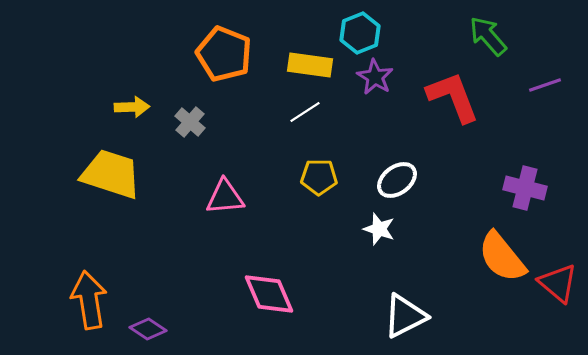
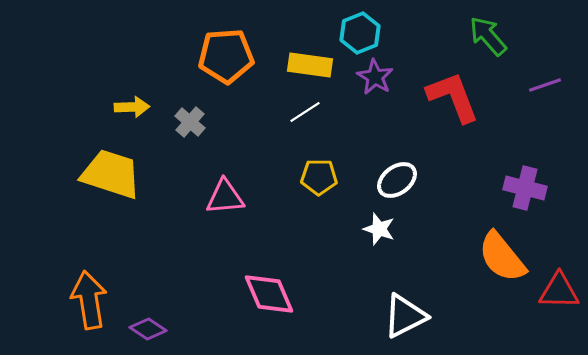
orange pentagon: moved 2 px right, 2 px down; rotated 26 degrees counterclockwise
red triangle: moved 1 px right, 8 px down; rotated 39 degrees counterclockwise
